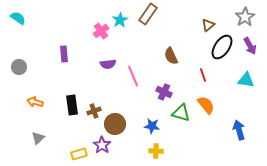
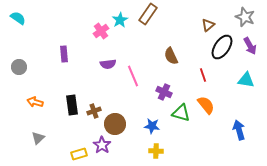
gray star: rotated 18 degrees counterclockwise
